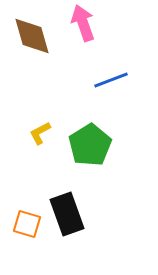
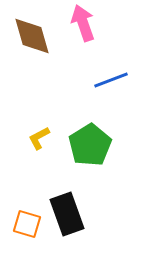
yellow L-shape: moved 1 px left, 5 px down
